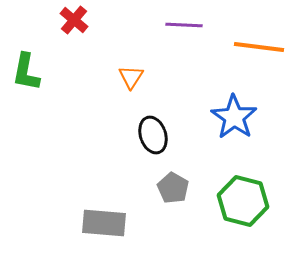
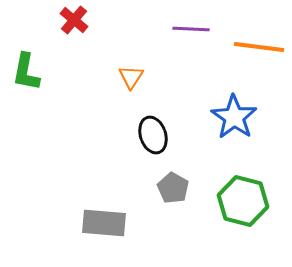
purple line: moved 7 px right, 4 px down
